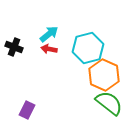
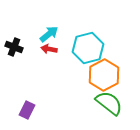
orange hexagon: rotated 8 degrees clockwise
